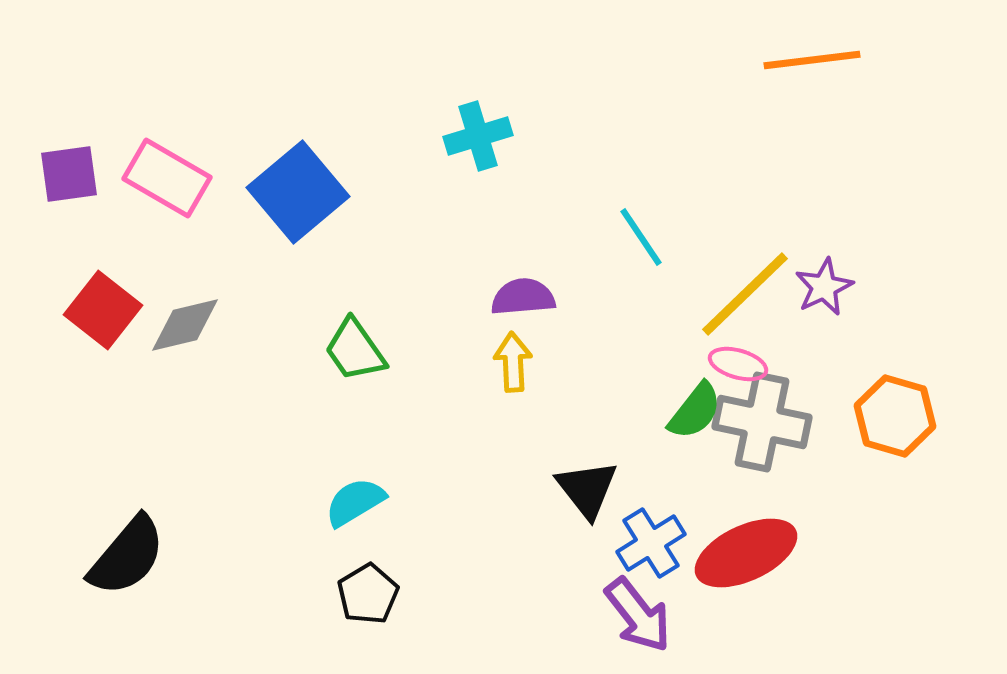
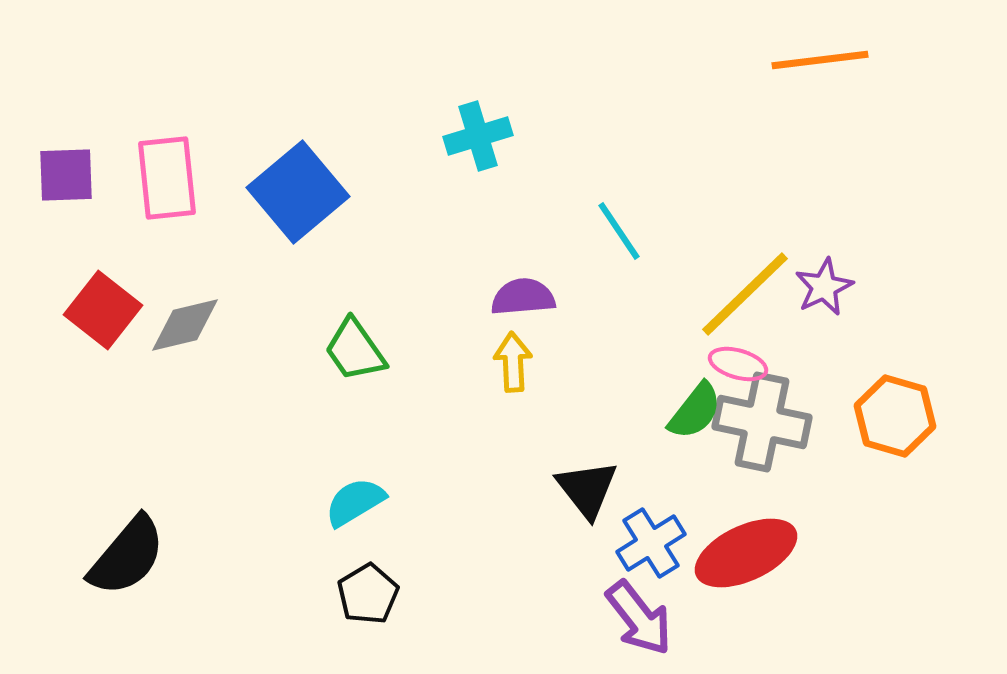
orange line: moved 8 px right
purple square: moved 3 px left, 1 px down; rotated 6 degrees clockwise
pink rectangle: rotated 54 degrees clockwise
cyan line: moved 22 px left, 6 px up
purple arrow: moved 1 px right, 3 px down
